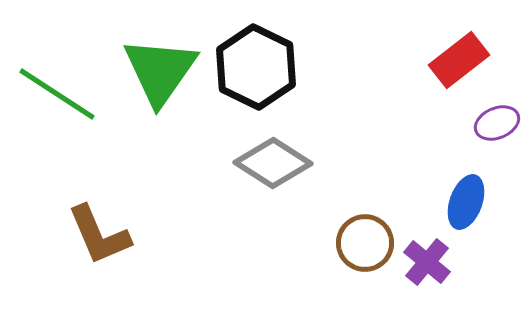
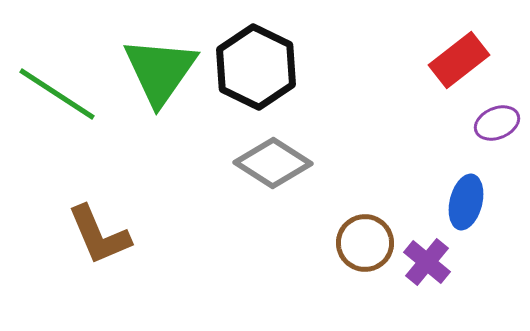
blue ellipse: rotated 6 degrees counterclockwise
